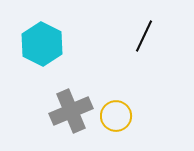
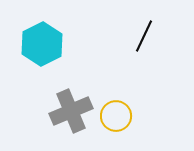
cyan hexagon: rotated 6 degrees clockwise
